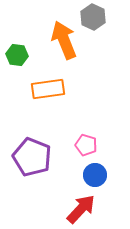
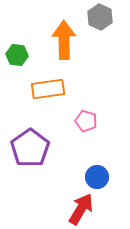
gray hexagon: moved 7 px right
orange arrow: rotated 21 degrees clockwise
pink pentagon: moved 24 px up
purple pentagon: moved 2 px left, 9 px up; rotated 15 degrees clockwise
blue circle: moved 2 px right, 2 px down
red arrow: rotated 12 degrees counterclockwise
